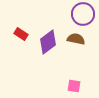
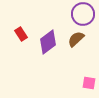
red rectangle: rotated 24 degrees clockwise
brown semicircle: rotated 54 degrees counterclockwise
pink square: moved 15 px right, 3 px up
